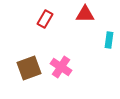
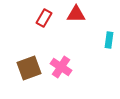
red triangle: moved 9 px left
red rectangle: moved 1 px left, 1 px up
